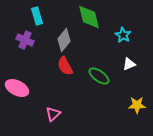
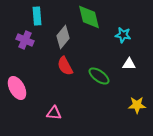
cyan rectangle: rotated 12 degrees clockwise
cyan star: rotated 21 degrees counterclockwise
gray diamond: moved 1 px left, 3 px up
white triangle: rotated 24 degrees clockwise
pink ellipse: rotated 35 degrees clockwise
pink triangle: moved 1 px right, 1 px up; rotated 49 degrees clockwise
